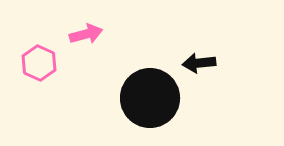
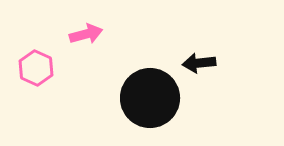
pink hexagon: moved 3 px left, 5 px down
